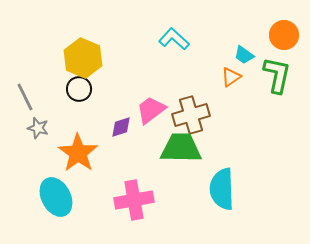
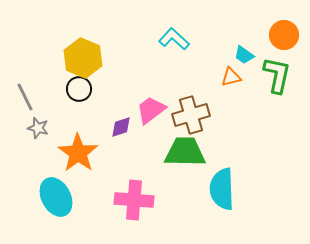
orange triangle: rotated 20 degrees clockwise
green trapezoid: moved 4 px right, 4 px down
pink cross: rotated 15 degrees clockwise
